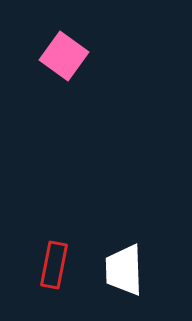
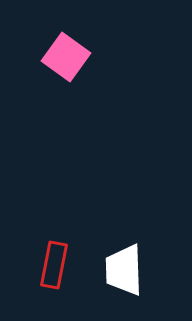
pink square: moved 2 px right, 1 px down
